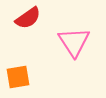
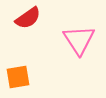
pink triangle: moved 5 px right, 2 px up
